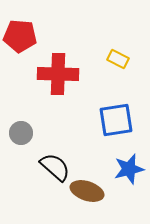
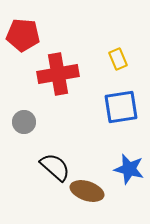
red pentagon: moved 3 px right, 1 px up
yellow rectangle: rotated 40 degrees clockwise
red cross: rotated 12 degrees counterclockwise
blue square: moved 5 px right, 13 px up
gray circle: moved 3 px right, 11 px up
blue star: rotated 28 degrees clockwise
